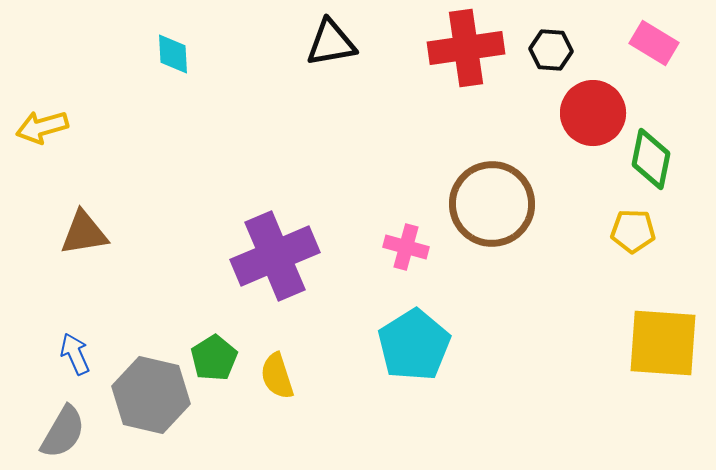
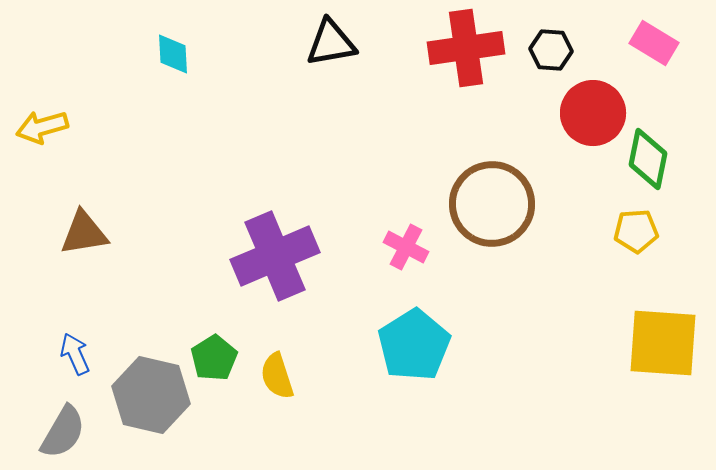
green diamond: moved 3 px left
yellow pentagon: moved 3 px right; rotated 6 degrees counterclockwise
pink cross: rotated 12 degrees clockwise
